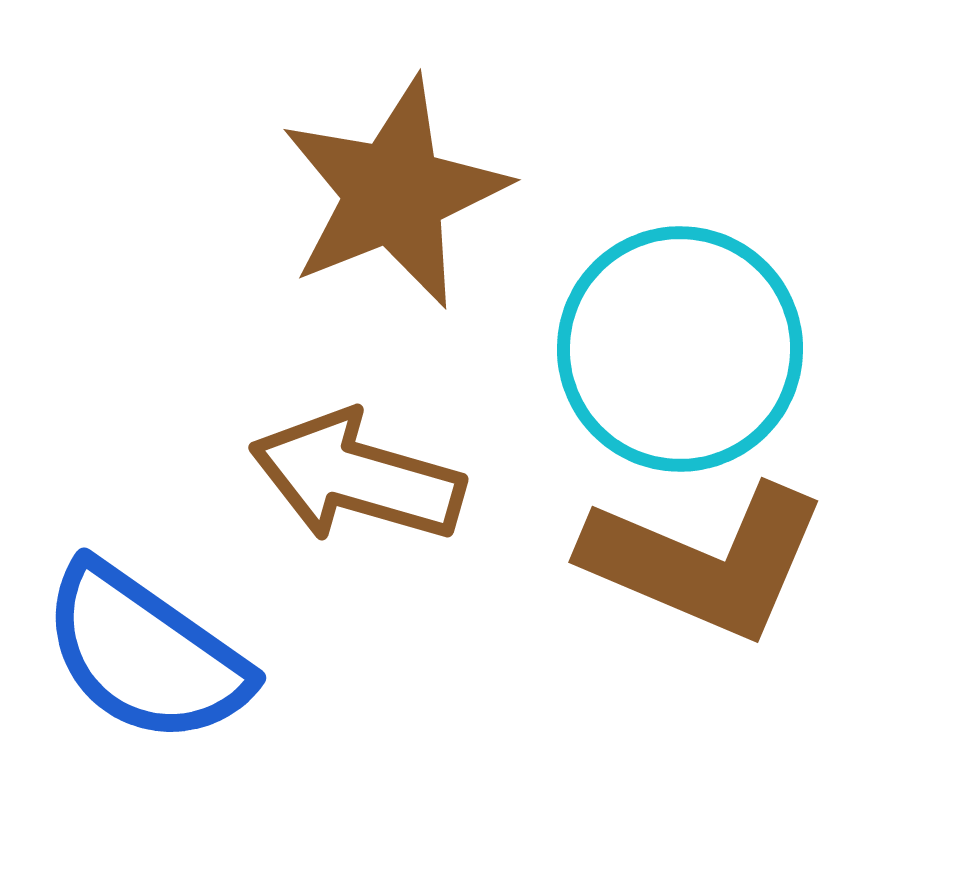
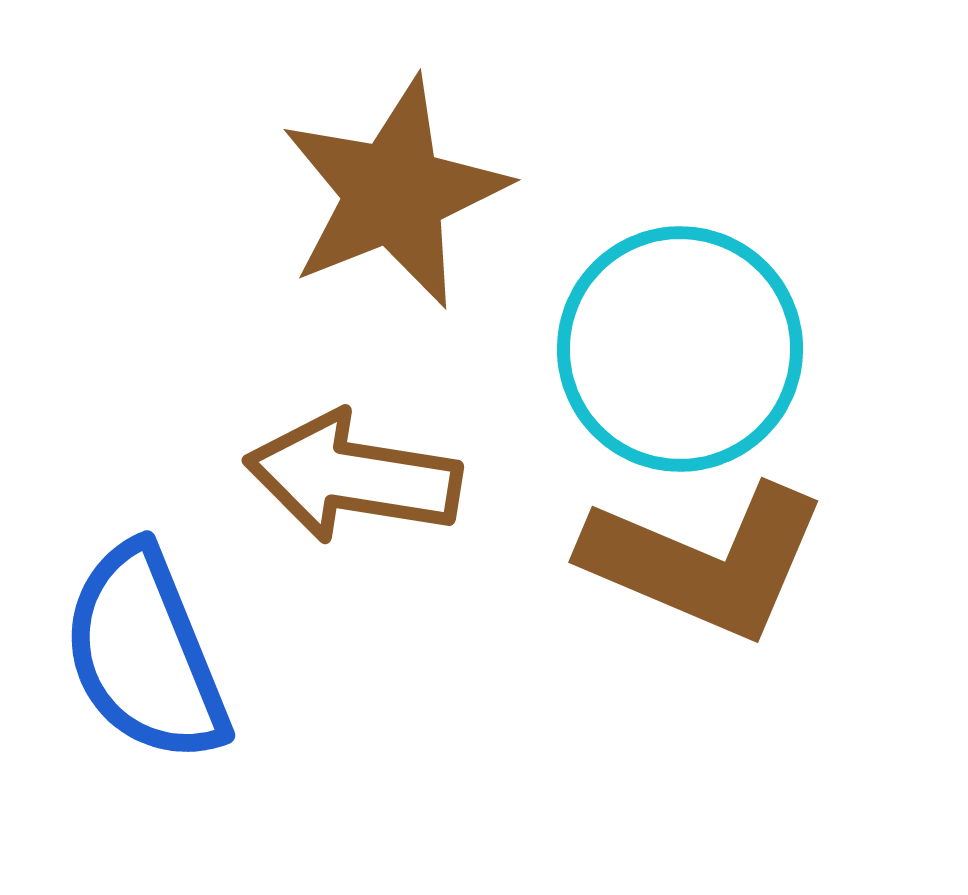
brown arrow: moved 4 px left; rotated 7 degrees counterclockwise
blue semicircle: rotated 33 degrees clockwise
